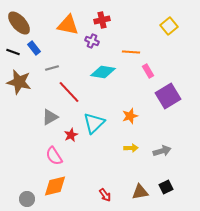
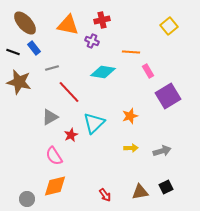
brown ellipse: moved 6 px right
